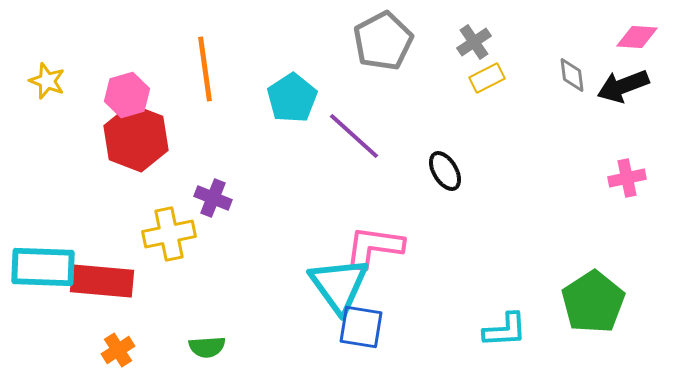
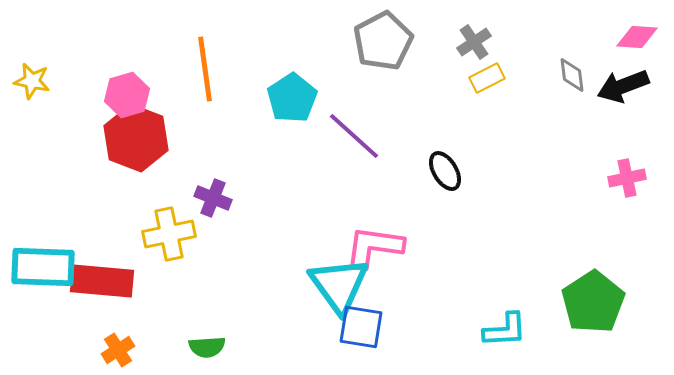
yellow star: moved 15 px left; rotated 9 degrees counterclockwise
